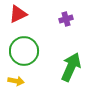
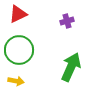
purple cross: moved 1 px right, 2 px down
green circle: moved 5 px left, 1 px up
